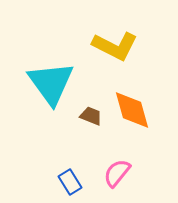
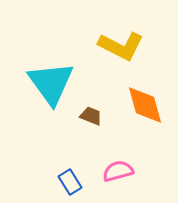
yellow L-shape: moved 6 px right
orange diamond: moved 13 px right, 5 px up
pink semicircle: moved 1 px right, 2 px up; rotated 36 degrees clockwise
